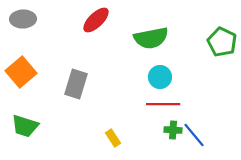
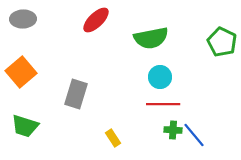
gray rectangle: moved 10 px down
